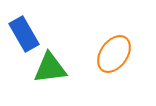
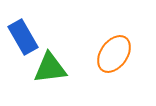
blue rectangle: moved 1 px left, 3 px down
